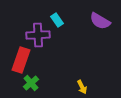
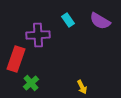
cyan rectangle: moved 11 px right
red rectangle: moved 5 px left, 1 px up
